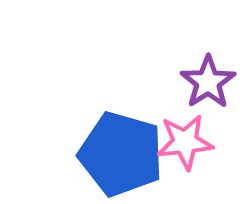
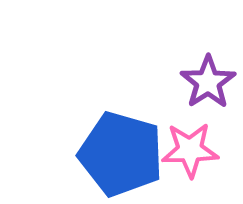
pink star: moved 5 px right, 8 px down; rotated 4 degrees clockwise
